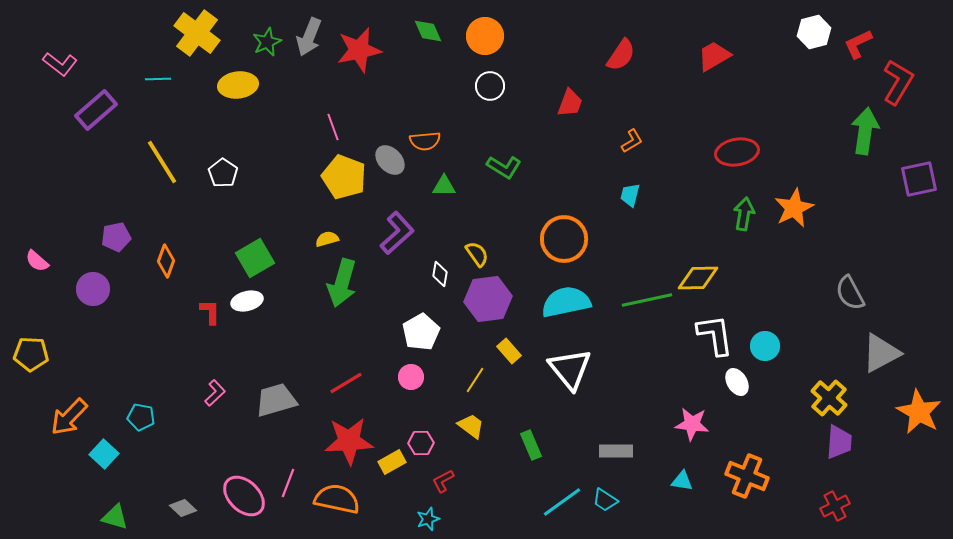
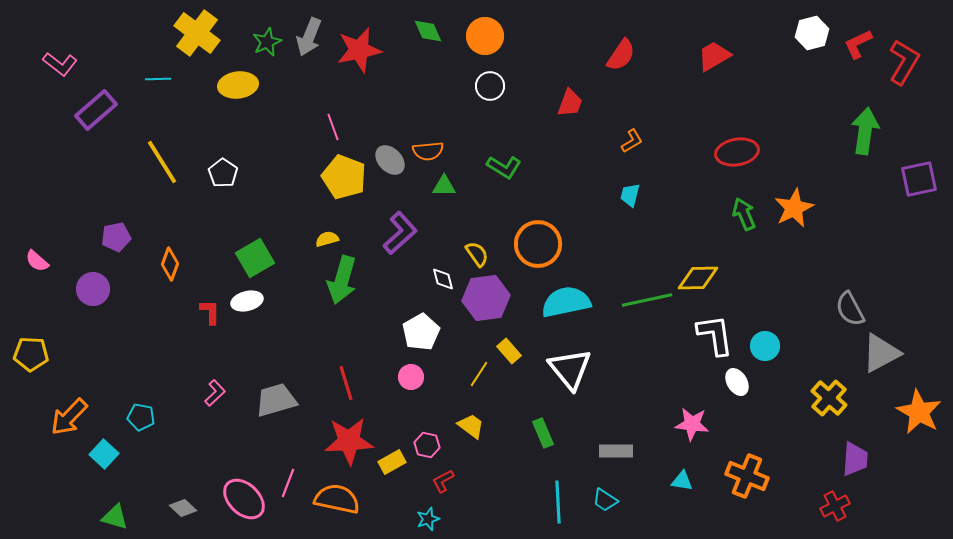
white hexagon at (814, 32): moved 2 px left, 1 px down
red L-shape at (898, 82): moved 6 px right, 20 px up
orange semicircle at (425, 141): moved 3 px right, 10 px down
green arrow at (744, 214): rotated 32 degrees counterclockwise
purple L-shape at (397, 233): moved 3 px right
orange circle at (564, 239): moved 26 px left, 5 px down
orange diamond at (166, 261): moved 4 px right, 3 px down
white diamond at (440, 274): moved 3 px right, 5 px down; rotated 25 degrees counterclockwise
green arrow at (342, 283): moved 3 px up
gray semicircle at (850, 293): moved 16 px down
purple hexagon at (488, 299): moved 2 px left, 1 px up
yellow line at (475, 380): moved 4 px right, 6 px up
red line at (346, 383): rotated 76 degrees counterclockwise
purple trapezoid at (839, 442): moved 16 px right, 17 px down
pink hexagon at (421, 443): moved 6 px right, 2 px down; rotated 15 degrees clockwise
green rectangle at (531, 445): moved 12 px right, 12 px up
pink ellipse at (244, 496): moved 3 px down
cyan line at (562, 502): moved 4 px left; rotated 57 degrees counterclockwise
